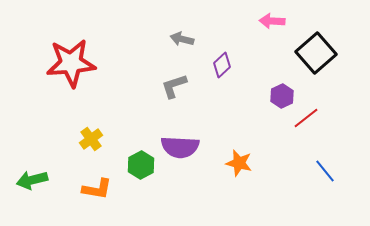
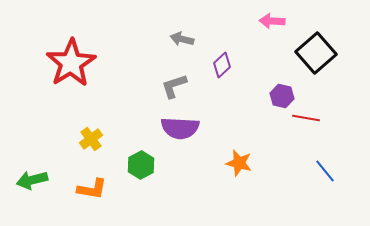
red star: rotated 27 degrees counterclockwise
purple hexagon: rotated 20 degrees counterclockwise
red line: rotated 48 degrees clockwise
purple semicircle: moved 19 px up
orange L-shape: moved 5 px left
